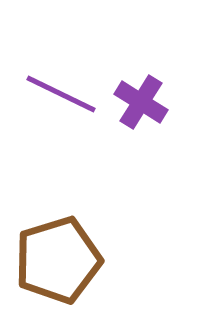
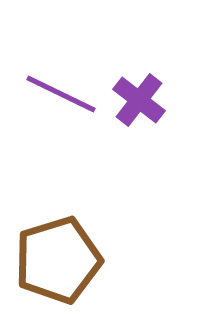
purple cross: moved 2 px left, 2 px up; rotated 6 degrees clockwise
